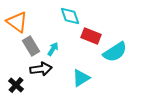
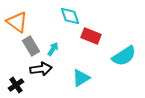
cyan semicircle: moved 9 px right, 4 px down
black cross: rotated 14 degrees clockwise
